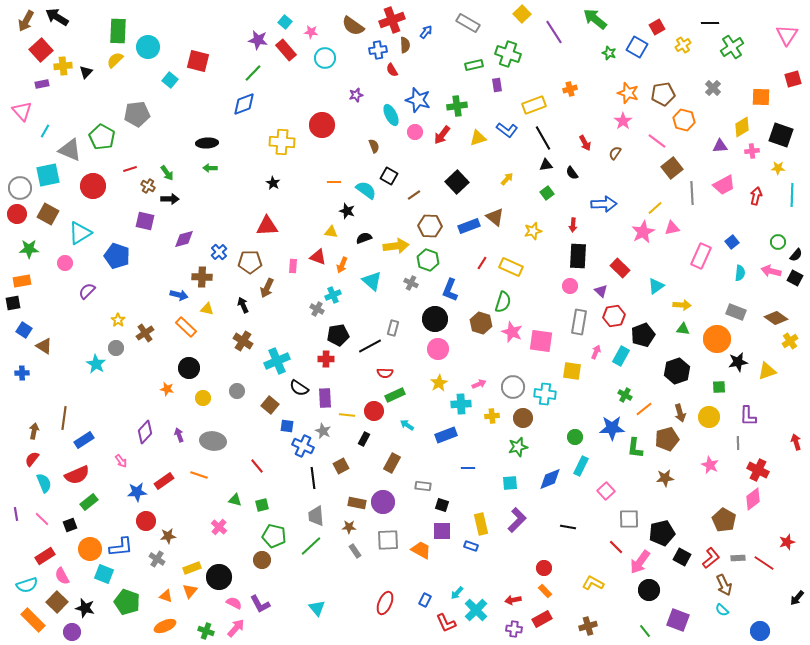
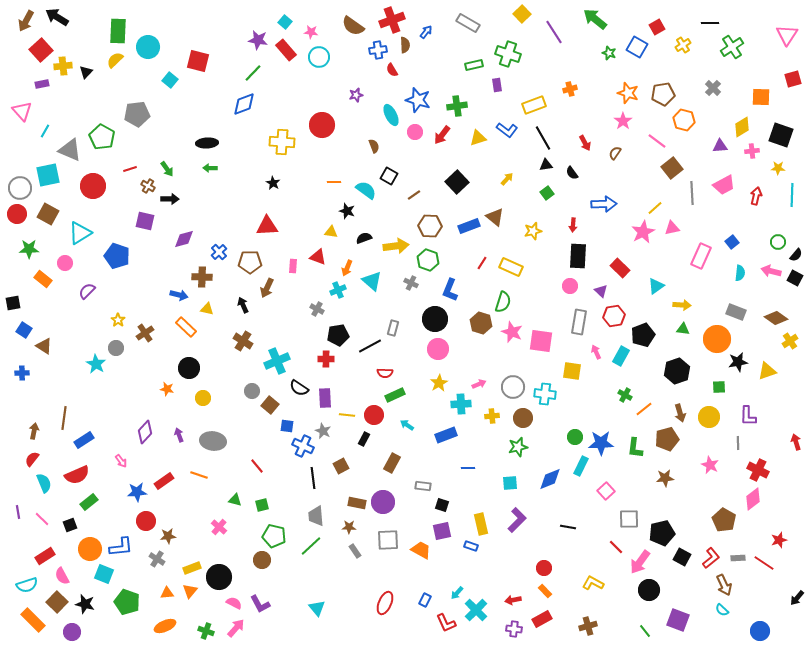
cyan circle at (325, 58): moved 6 px left, 1 px up
green arrow at (167, 173): moved 4 px up
orange arrow at (342, 265): moved 5 px right, 3 px down
orange rectangle at (22, 281): moved 21 px right, 2 px up; rotated 48 degrees clockwise
cyan cross at (333, 295): moved 5 px right, 5 px up
pink arrow at (596, 352): rotated 48 degrees counterclockwise
gray circle at (237, 391): moved 15 px right
red circle at (374, 411): moved 4 px down
blue star at (612, 428): moved 11 px left, 15 px down
purple line at (16, 514): moved 2 px right, 2 px up
purple square at (442, 531): rotated 12 degrees counterclockwise
red star at (787, 542): moved 8 px left, 2 px up
orange triangle at (166, 596): moved 1 px right, 3 px up; rotated 24 degrees counterclockwise
black star at (85, 608): moved 4 px up
